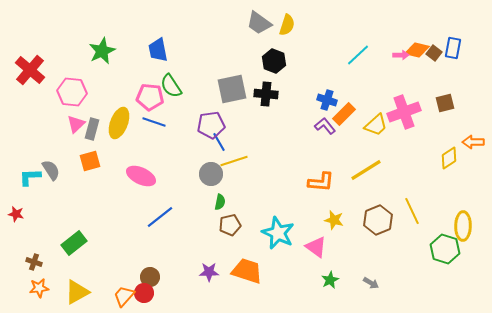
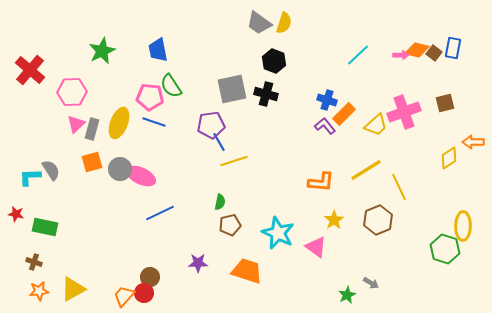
yellow semicircle at (287, 25): moved 3 px left, 2 px up
pink hexagon at (72, 92): rotated 8 degrees counterclockwise
black cross at (266, 94): rotated 10 degrees clockwise
orange square at (90, 161): moved 2 px right, 1 px down
gray circle at (211, 174): moved 91 px left, 5 px up
yellow line at (412, 211): moved 13 px left, 24 px up
blue line at (160, 217): moved 4 px up; rotated 12 degrees clockwise
yellow star at (334, 220): rotated 24 degrees clockwise
green rectangle at (74, 243): moved 29 px left, 16 px up; rotated 50 degrees clockwise
purple star at (209, 272): moved 11 px left, 9 px up
green star at (330, 280): moved 17 px right, 15 px down
orange star at (39, 288): moved 3 px down
yellow triangle at (77, 292): moved 4 px left, 3 px up
